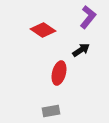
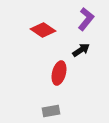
purple L-shape: moved 2 px left, 2 px down
